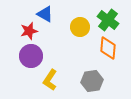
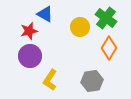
green cross: moved 2 px left, 2 px up
orange diamond: moved 1 px right; rotated 25 degrees clockwise
purple circle: moved 1 px left
